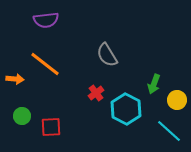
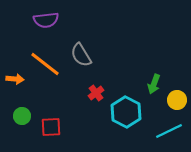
gray semicircle: moved 26 px left
cyan hexagon: moved 3 px down
cyan line: rotated 68 degrees counterclockwise
